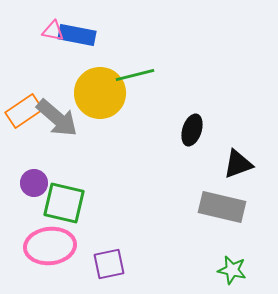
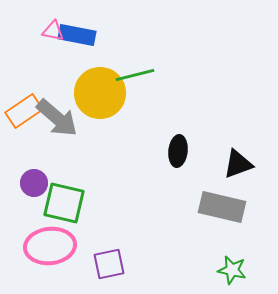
black ellipse: moved 14 px left, 21 px down; rotated 12 degrees counterclockwise
